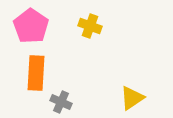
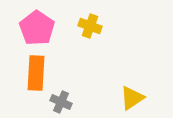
pink pentagon: moved 6 px right, 2 px down
